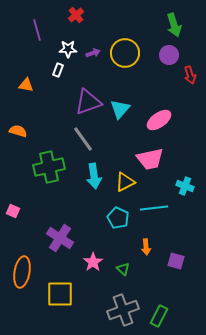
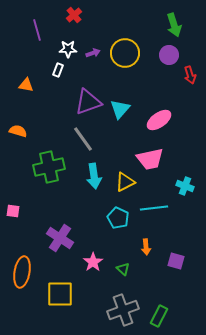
red cross: moved 2 px left
pink square: rotated 16 degrees counterclockwise
